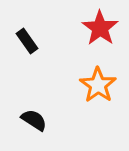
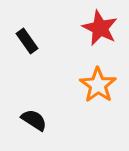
red star: rotated 9 degrees counterclockwise
